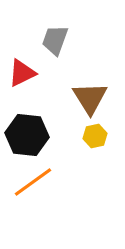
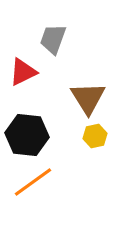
gray trapezoid: moved 2 px left, 1 px up
red triangle: moved 1 px right, 1 px up
brown triangle: moved 2 px left
